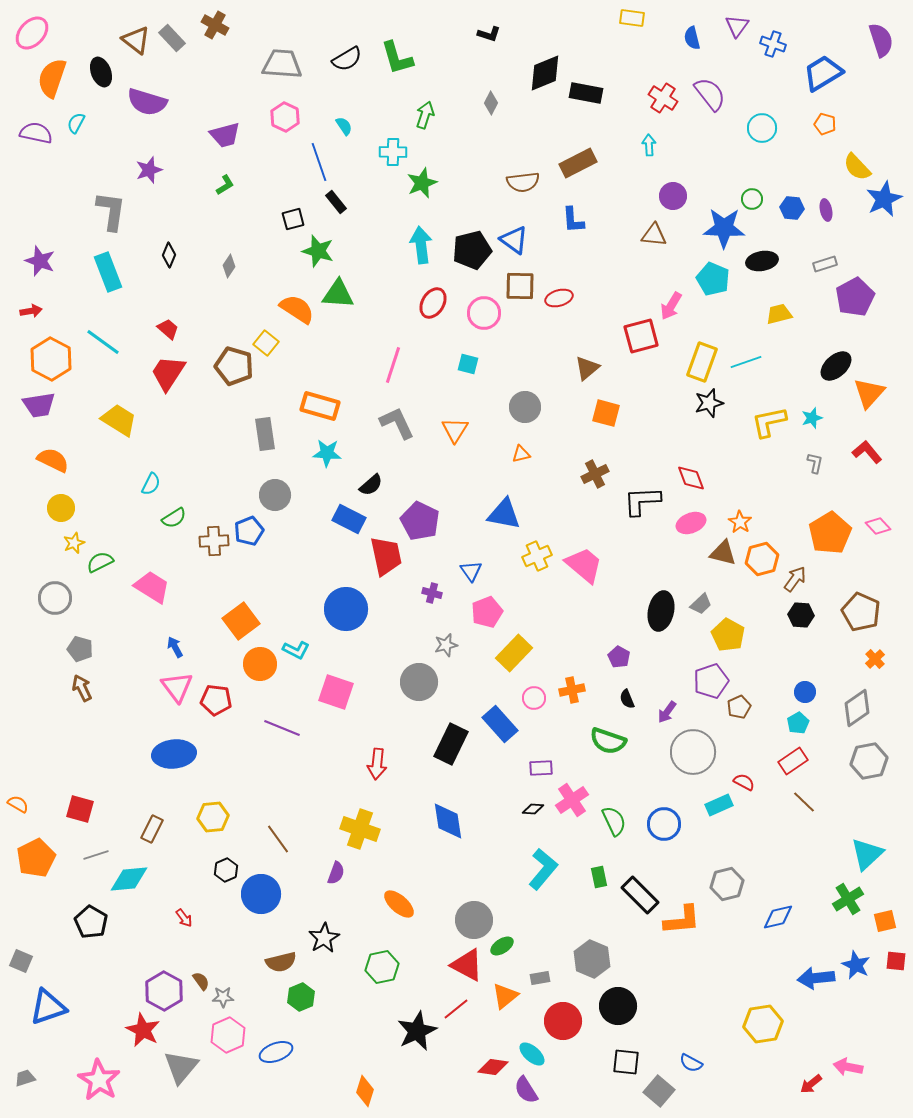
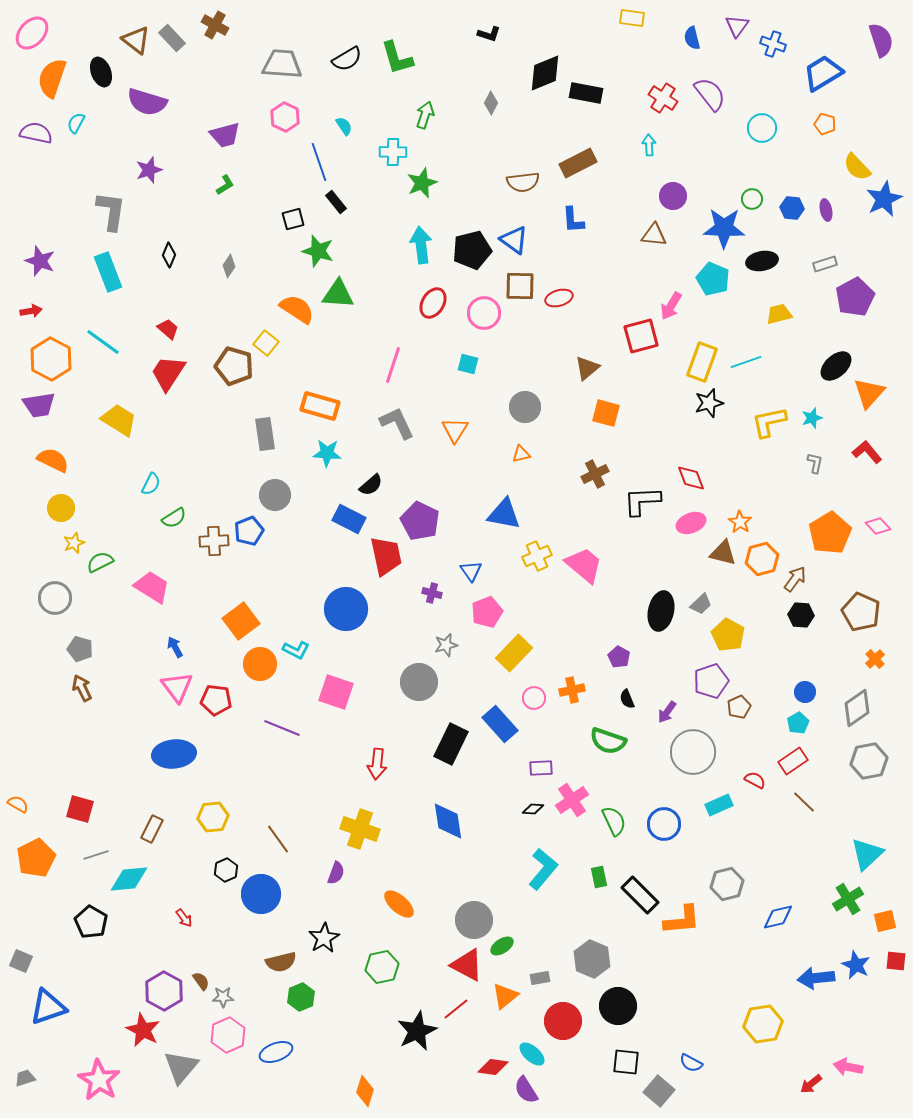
red semicircle at (744, 782): moved 11 px right, 2 px up
